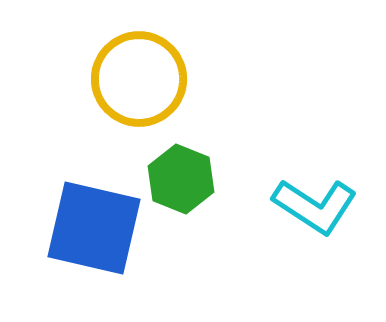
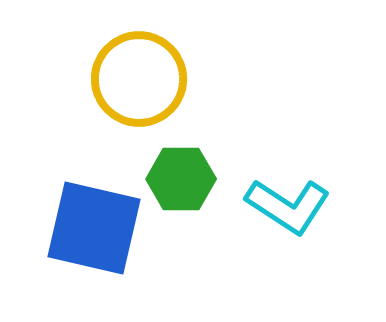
green hexagon: rotated 22 degrees counterclockwise
cyan L-shape: moved 27 px left
